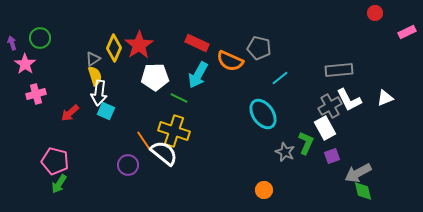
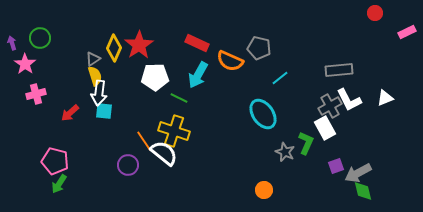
cyan square: moved 2 px left; rotated 18 degrees counterclockwise
purple square: moved 4 px right, 10 px down
